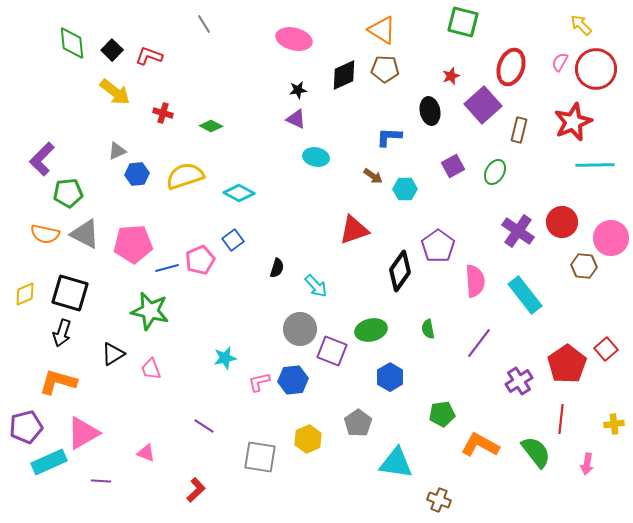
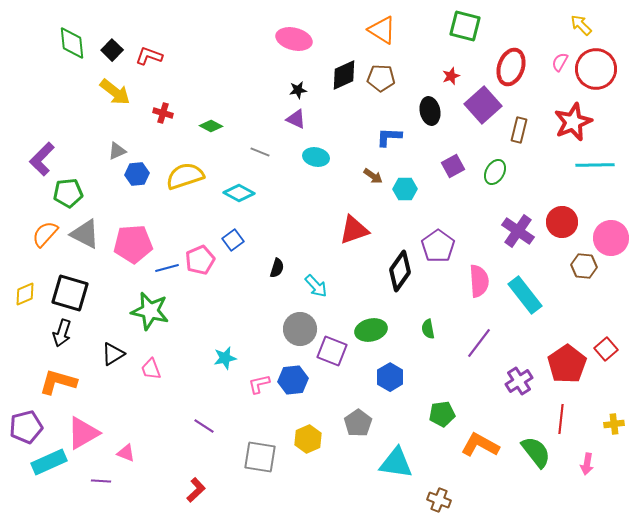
green square at (463, 22): moved 2 px right, 4 px down
gray line at (204, 24): moved 56 px right, 128 px down; rotated 36 degrees counterclockwise
brown pentagon at (385, 69): moved 4 px left, 9 px down
orange semicircle at (45, 234): rotated 120 degrees clockwise
pink semicircle at (475, 281): moved 4 px right
pink L-shape at (259, 382): moved 2 px down
pink triangle at (146, 453): moved 20 px left
